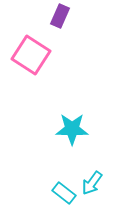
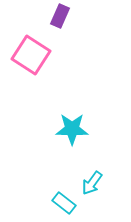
cyan rectangle: moved 10 px down
